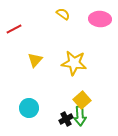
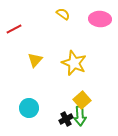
yellow star: rotated 15 degrees clockwise
